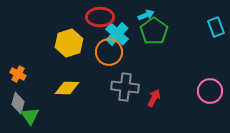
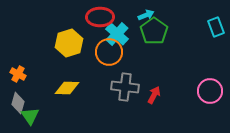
red arrow: moved 3 px up
